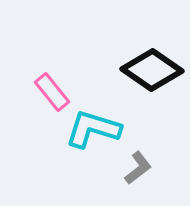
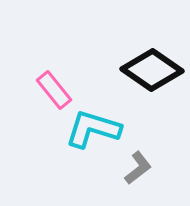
pink rectangle: moved 2 px right, 2 px up
